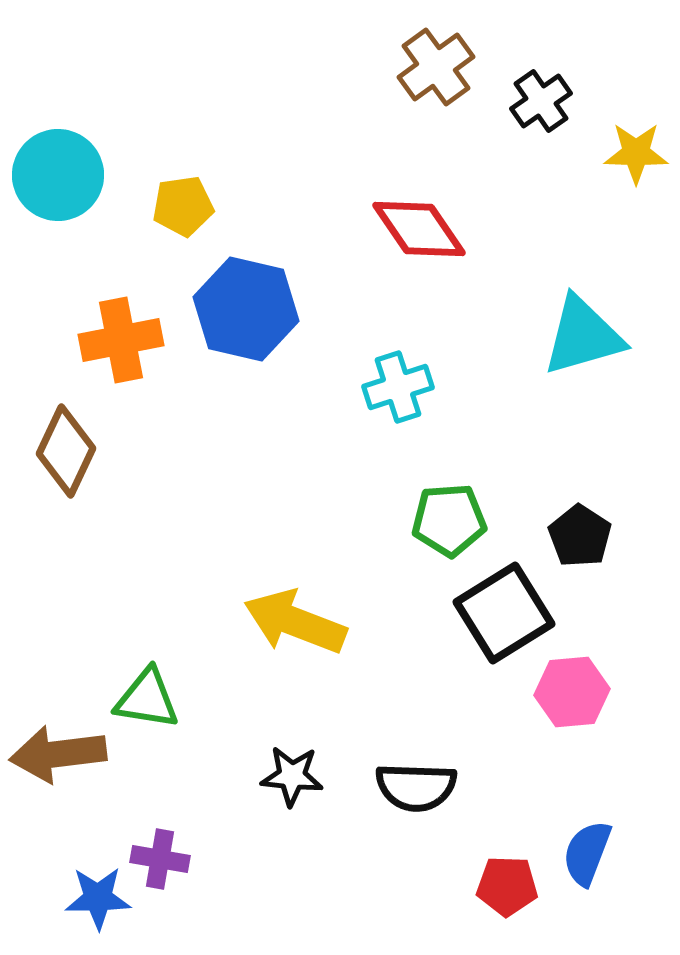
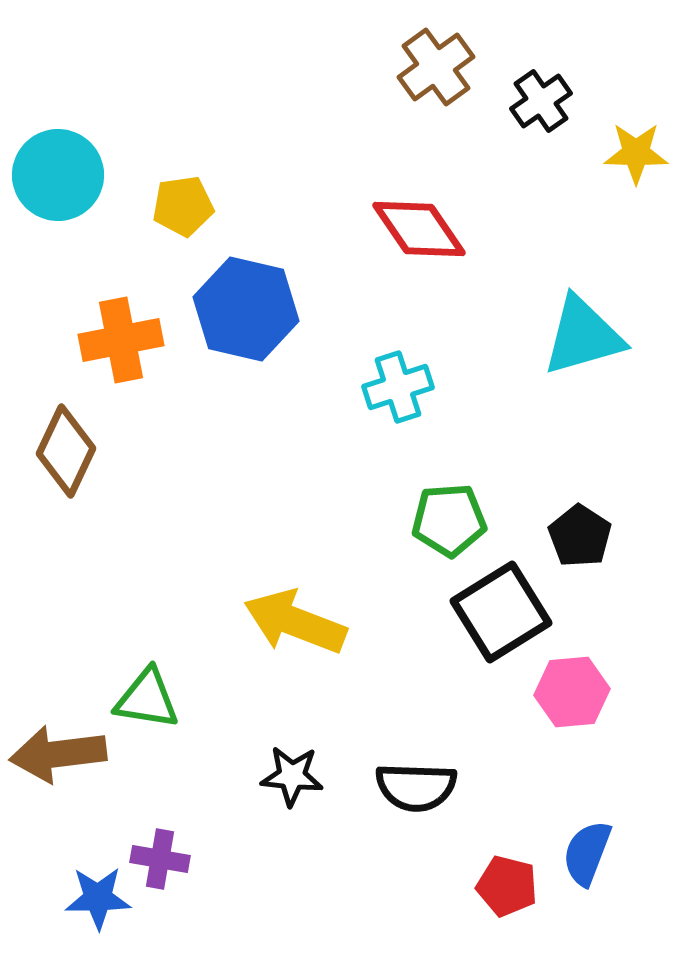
black square: moved 3 px left, 1 px up
red pentagon: rotated 12 degrees clockwise
